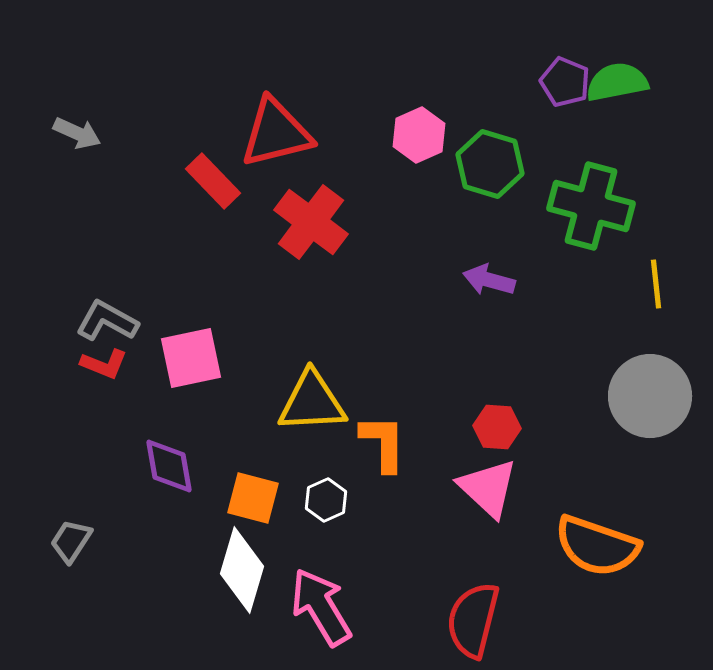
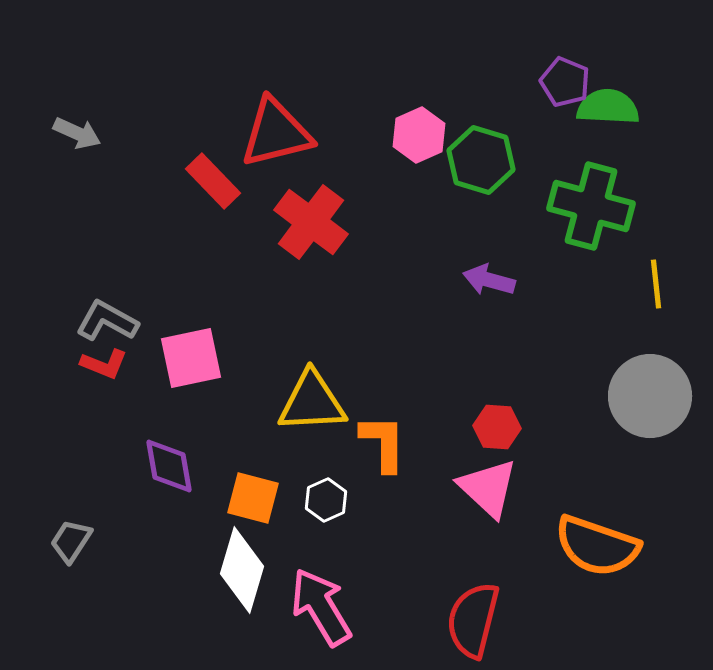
green semicircle: moved 9 px left, 25 px down; rotated 14 degrees clockwise
green hexagon: moved 9 px left, 4 px up
